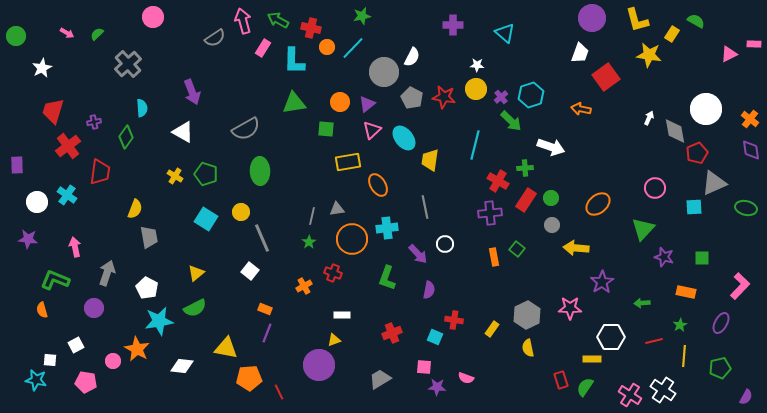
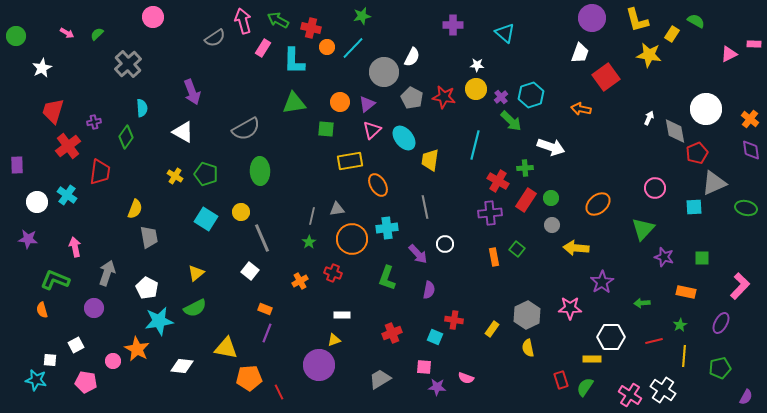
yellow rectangle at (348, 162): moved 2 px right, 1 px up
orange cross at (304, 286): moved 4 px left, 5 px up
